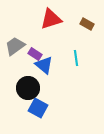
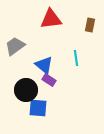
red triangle: rotated 10 degrees clockwise
brown rectangle: moved 3 px right, 1 px down; rotated 72 degrees clockwise
purple rectangle: moved 14 px right, 26 px down
black circle: moved 2 px left, 2 px down
blue square: rotated 24 degrees counterclockwise
